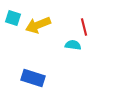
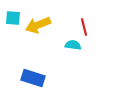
cyan square: rotated 14 degrees counterclockwise
